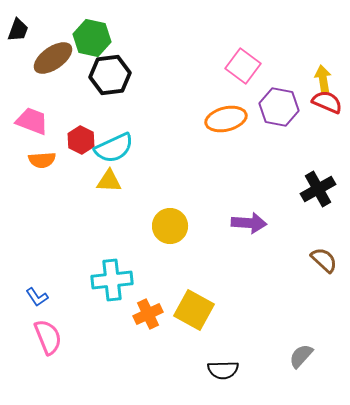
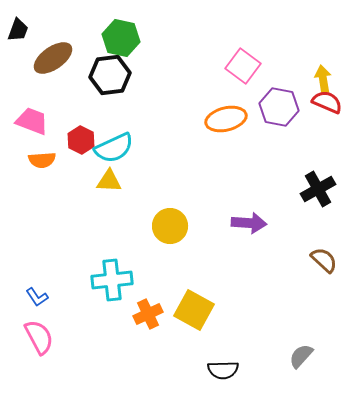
green hexagon: moved 29 px right
pink semicircle: moved 9 px left; rotated 6 degrees counterclockwise
